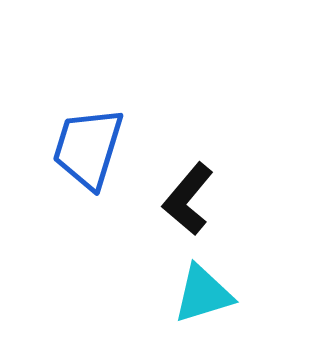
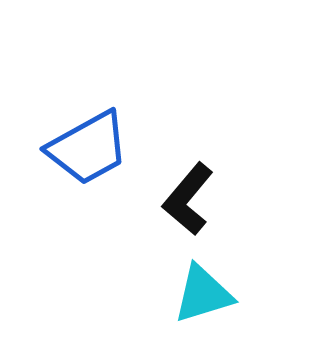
blue trapezoid: rotated 136 degrees counterclockwise
